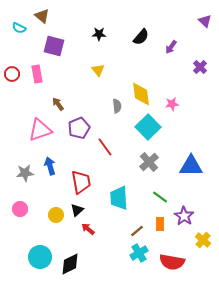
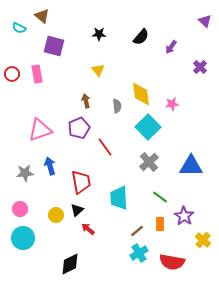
brown arrow: moved 28 px right, 3 px up; rotated 24 degrees clockwise
cyan circle: moved 17 px left, 19 px up
